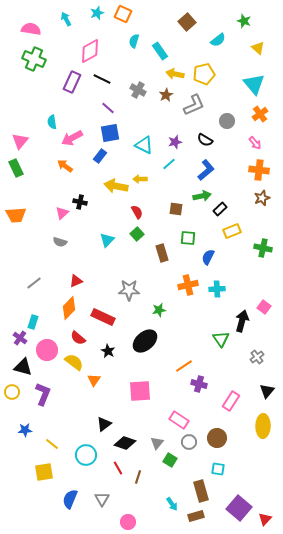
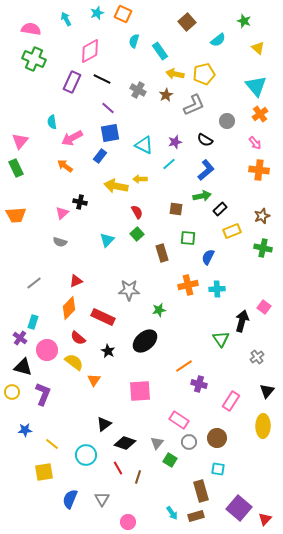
cyan triangle at (254, 84): moved 2 px right, 2 px down
brown star at (262, 198): moved 18 px down
cyan arrow at (172, 504): moved 9 px down
